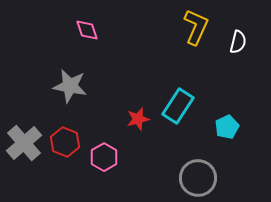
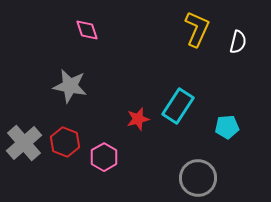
yellow L-shape: moved 1 px right, 2 px down
cyan pentagon: rotated 20 degrees clockwise
